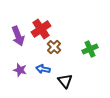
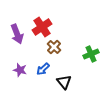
red cross: moved 1 px right, 2 px up
purple arrow: moved 1 px left, 2 px up
green cross: moved 1 px right, 5 px down
blue arrow: rotated 56 degrees counterclockwise
black triangle: moved 1 px left, 1 px down
